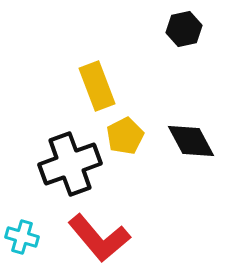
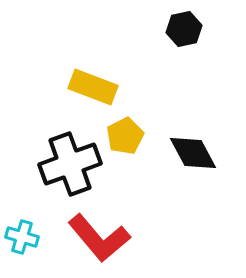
yellow rectangle: moved 4 px left, 1 px down; rotated 48 degrees counterclockwise
black diamond: moved 2 px right, 12 px down
